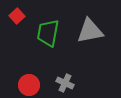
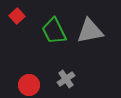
green trapezoid: moved 6 px right, 2 px up; rotated 36 degrees counterclockwise
gray cross: moved 1 px right, 4 px up; rotated 30 degrees clockwise
